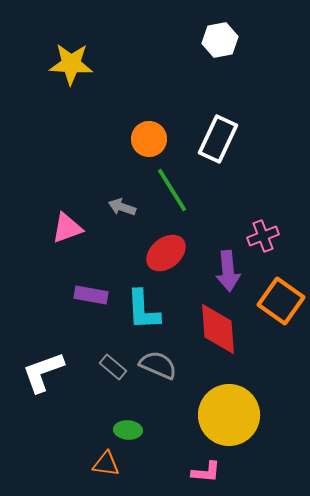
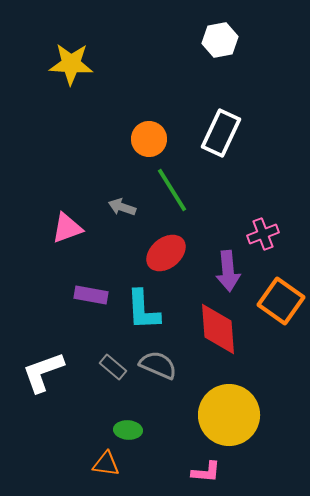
white rectangle: moved 3 px right, 6 px up
pink cross: moved 2 px up
